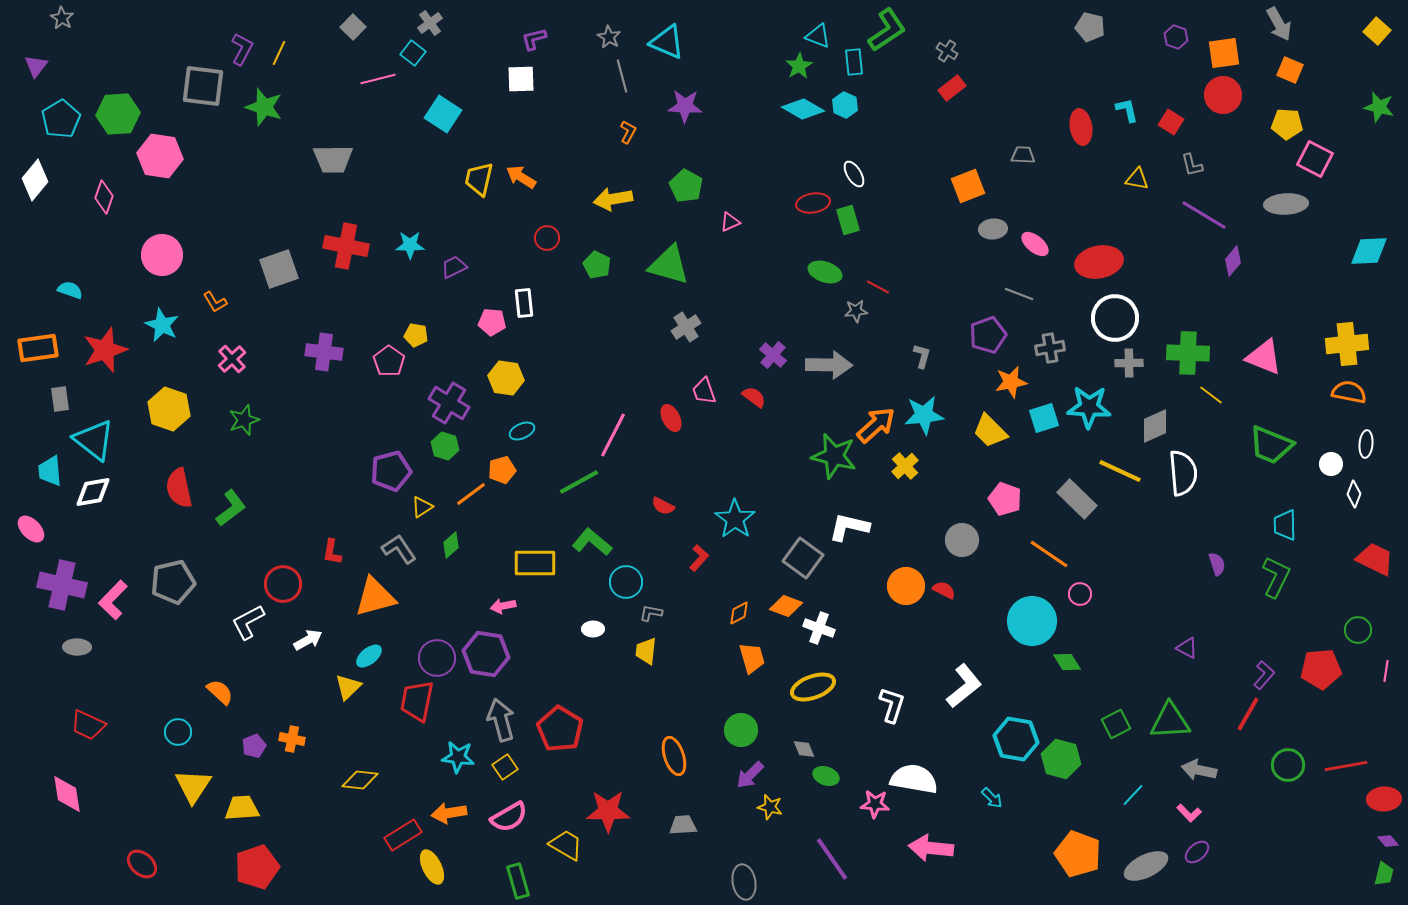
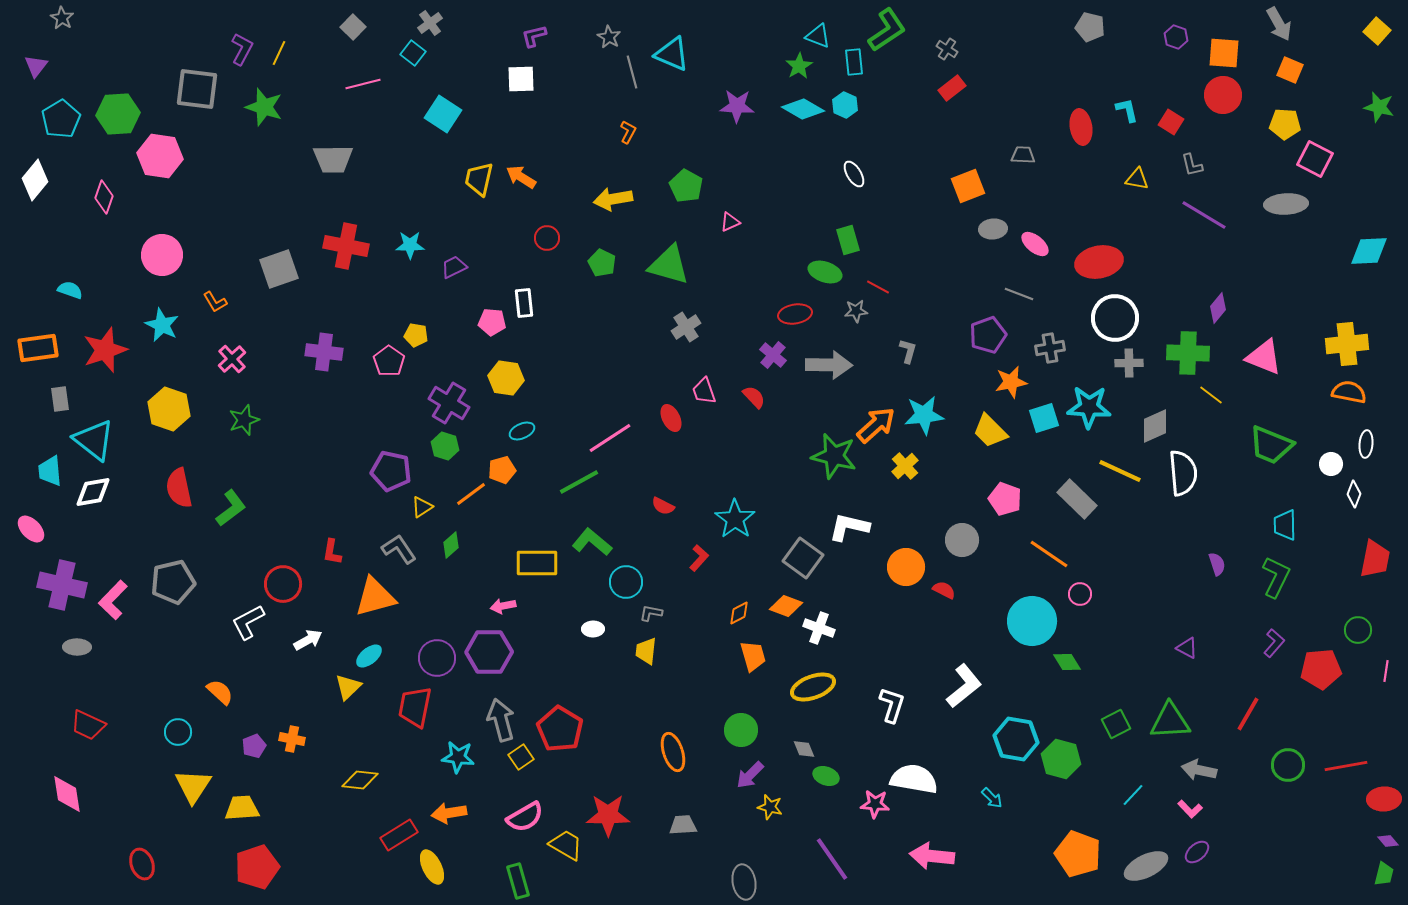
purple L-shape at (534, 39): moved 3 px up
cyan triangle at (667, 42): moved 5 px right, 12 px down
gray cross at (947, 51): moved 2 px up
orange square at (1224, 53): rotated 12 degrees clockwise
gray line at (622, 76): moved 10 px right, 4 px up
pink line at (378, 79): moved 15 px left, 5 px down
gray square at (203, 86): moved 6 px left, 3 px down
purple star at (685, 106): moved 52 px right
yellow pentagon at (1287, 124): moved 2 px left
red ellipse at (813, 203): moved 18 px left, 111 px down
green rectangle at (848, 220): moved 20 px down
purple diamond at (1233, 261): moved 15 px left, 47 px down
green pentagon at (597, 265): moved 5 px right, 2 px up
gray L-shape at (922, 356): moved 14 px left, 5 px up
red semicircle at (754, 397): rotated 10 degrees clockwise
pink line at (613, 435): moved 3 px left, 3 px down; rotated 30 degrees clockwise
purple pentagon at (391, 471): rotated 27 degrees clockwise
red trapezoid at (1375, 559): rotated 75 degrees clockwise
yellow rectangle at (535, 563): moved 2 px right
orange circle at (906, 586): moved 19 px up
purple hexagon at (486, 654): moved 3 px right, 2 px up; rotated 9 degrees counterclockwise
orange trapezoid at (752, 658): moved 1 px right, 2 px up
purple L-shape at (1264, 675): moved 10 px right, 32 px up
red trapezoid at (417, 701): moved 2 px left, 6 px down
orange ellipse at (674, 756): moved 1 px left, 4 px up
yellow square at (505, 767): moved 16 px right, 10 px up
red star at (608, 811): moved 4 px down
pink L-shape at (1189, 813): moved 1 px right, 4 px up
pink semicircle at (509, 817): moved 16 px right
red rectangle at (403, 835): moved 4 px left
pink arrow at (931, 848): moved 1 px right, 8 px down
red ellipse at (142, 864): rotated 28 degrees clockwise
